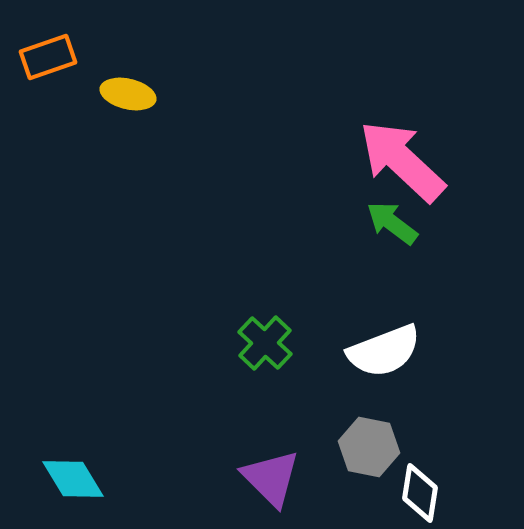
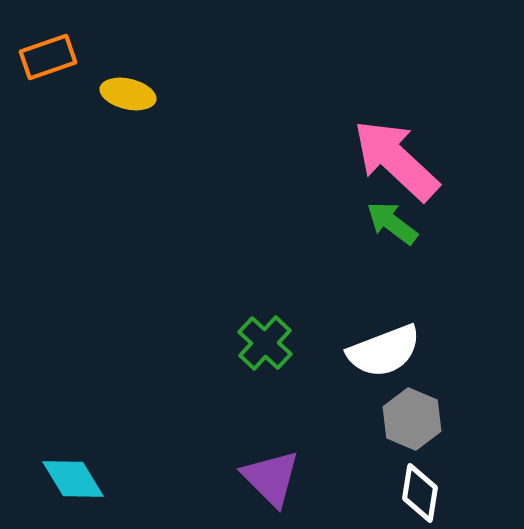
pink arrow: moved 6 px left, 1 px up
gray hexagon: moved 43 px right, 28 px up; rotated 12 degrees clockwise
